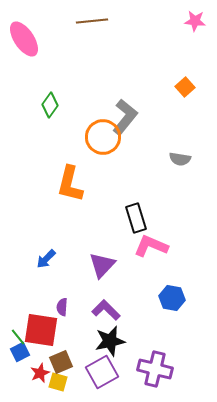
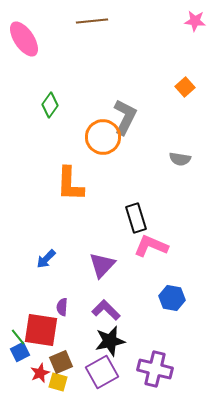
gray L-shape: rotated 12 degrees counterclockwise
orange L-shape: rotated 12 degrees counterclockwise
